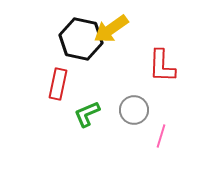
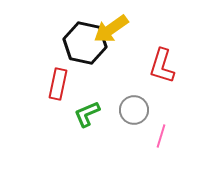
black hexagon: moved 4 px right, 4 px down
red L-shape: rotated 15 degrees clockwise
